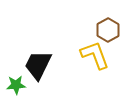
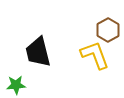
black trapezoid: moved 13 px up; rotated 40 degrees counterclockwise
